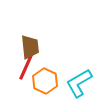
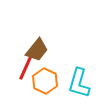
brown trapezoid: moved 7 px right, 3 px down; rotated 45 degrees clockwise
cyan L-shape: rotated 44 degrees counterclockwise
